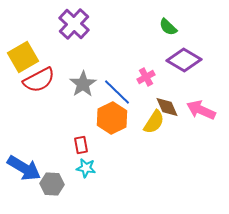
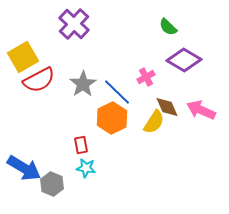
gray hexagon: rotated 20 degrees clockwise
